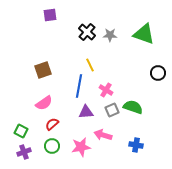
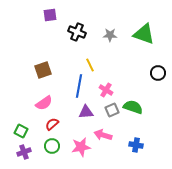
black cross: moved 10 px left; rotated 18 degrees counterclockwise
